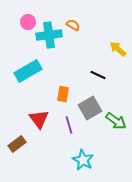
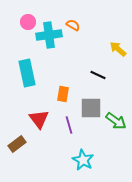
cyan rectangle: moved 1 px left, 2 px down; rotated 72 degrees counterclockwise
gray square: moved 1 px right; rotated 30 degrees clockwise
